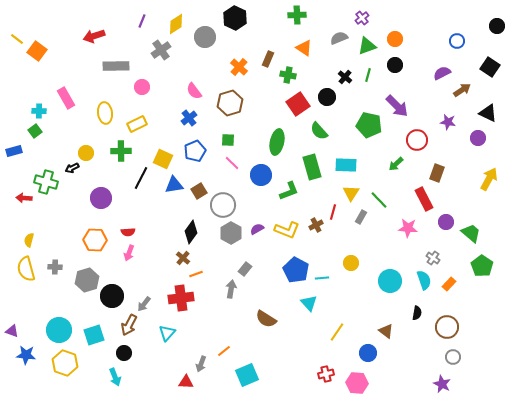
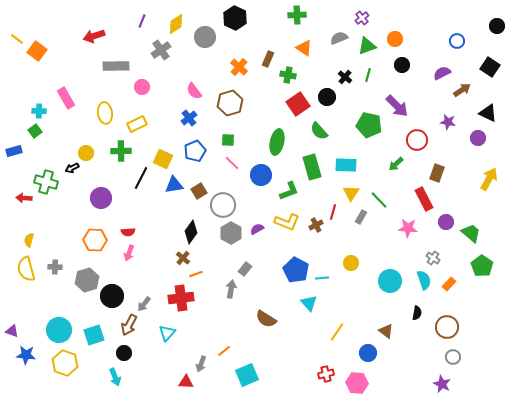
black circle at (395, 65): moved 7 px right
yellow L-shape at (287, 230): moved 8 px up
